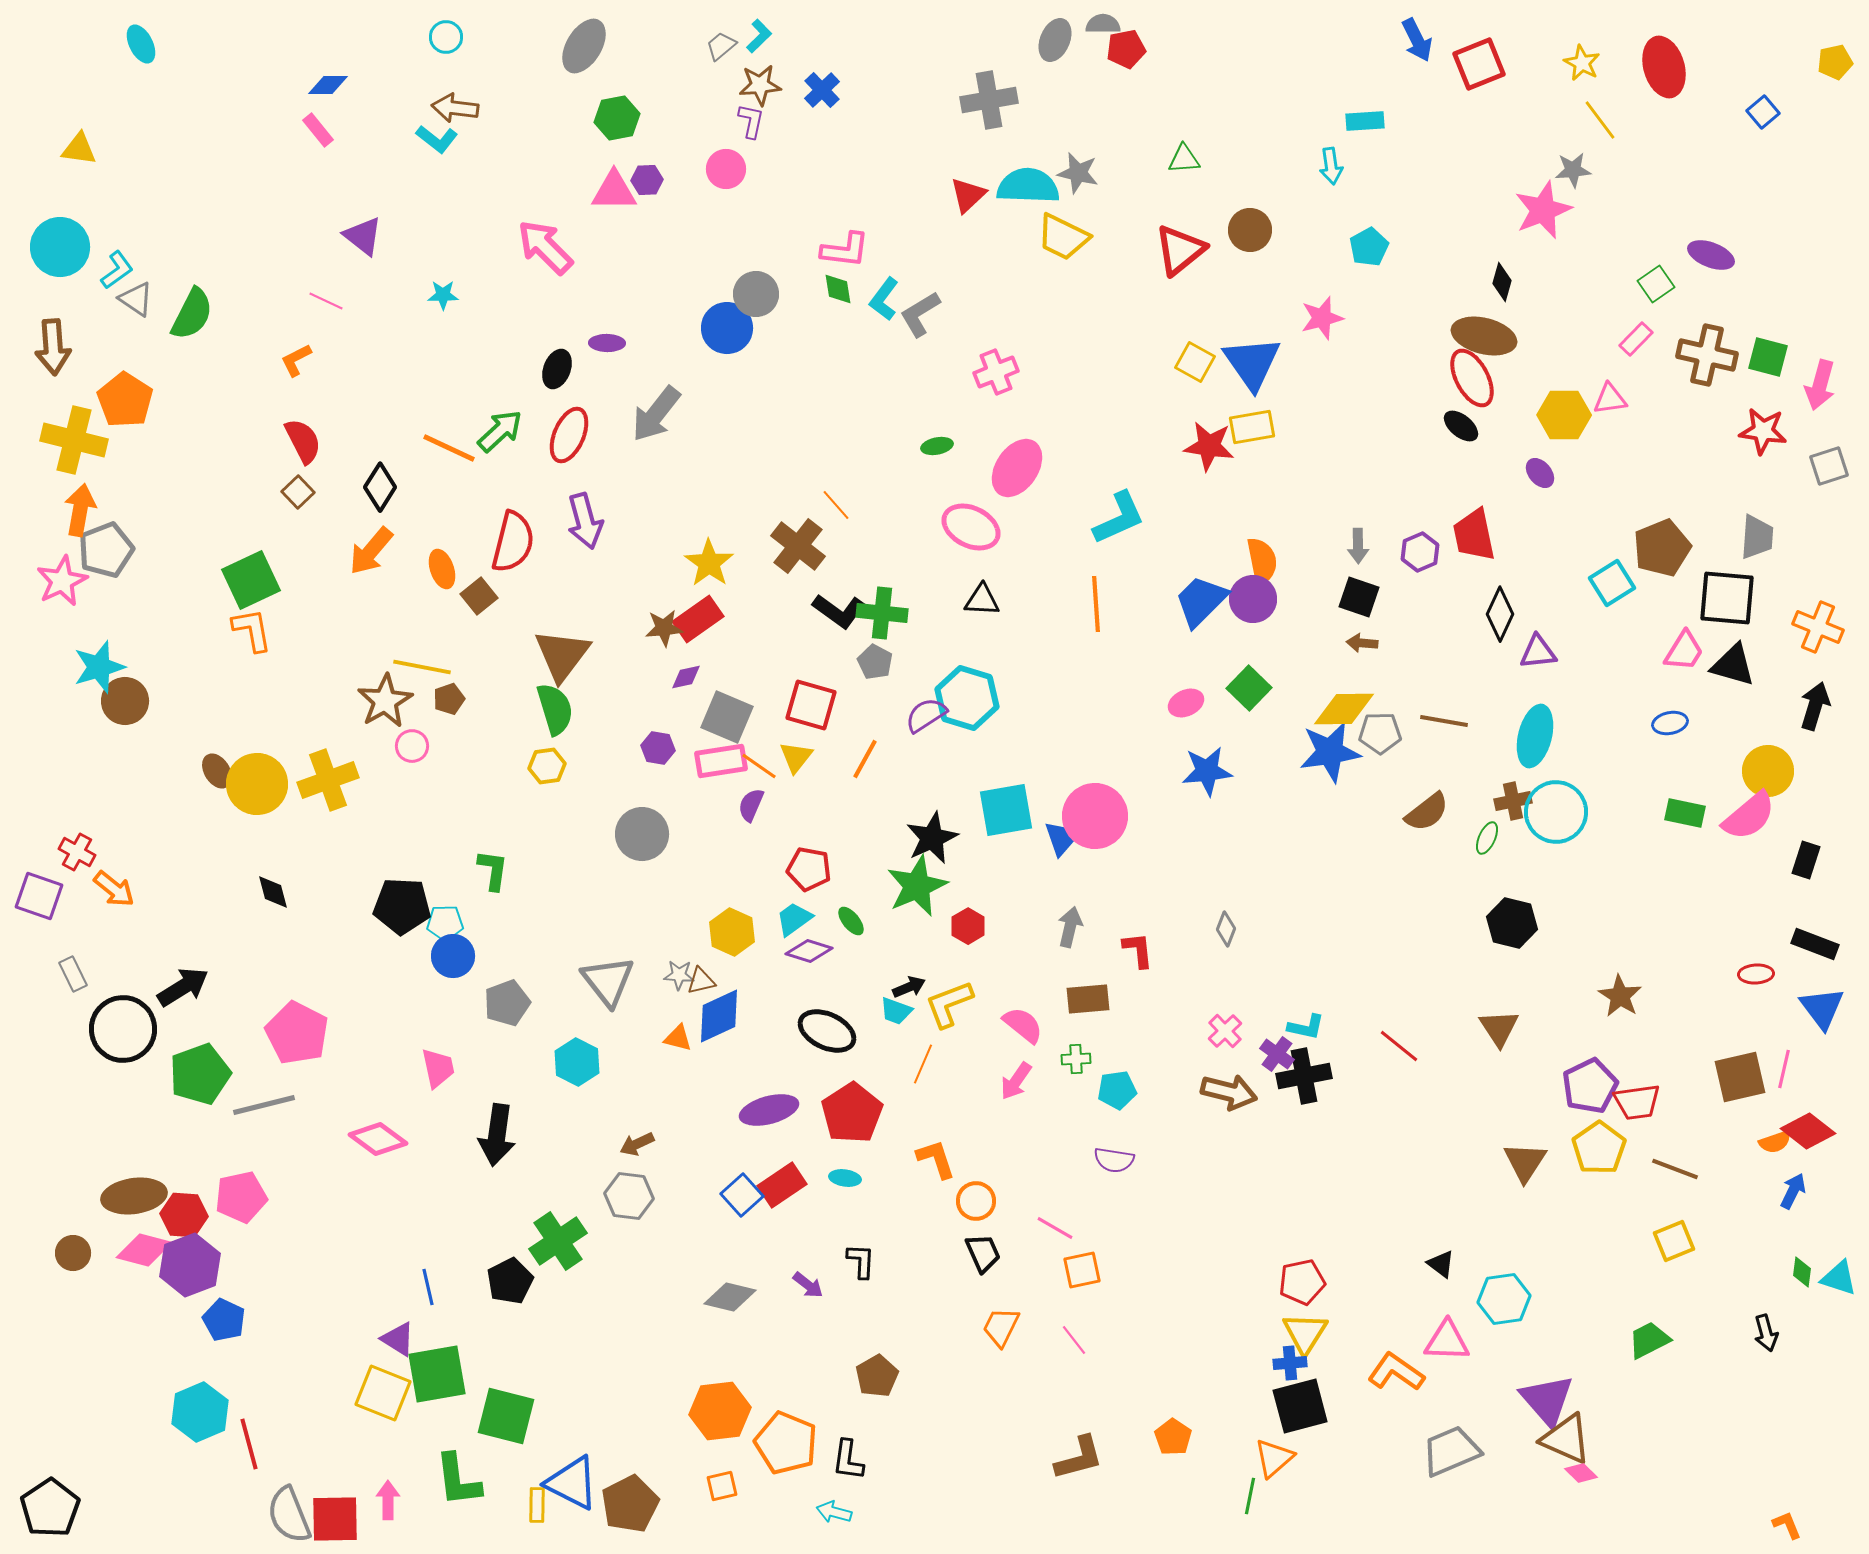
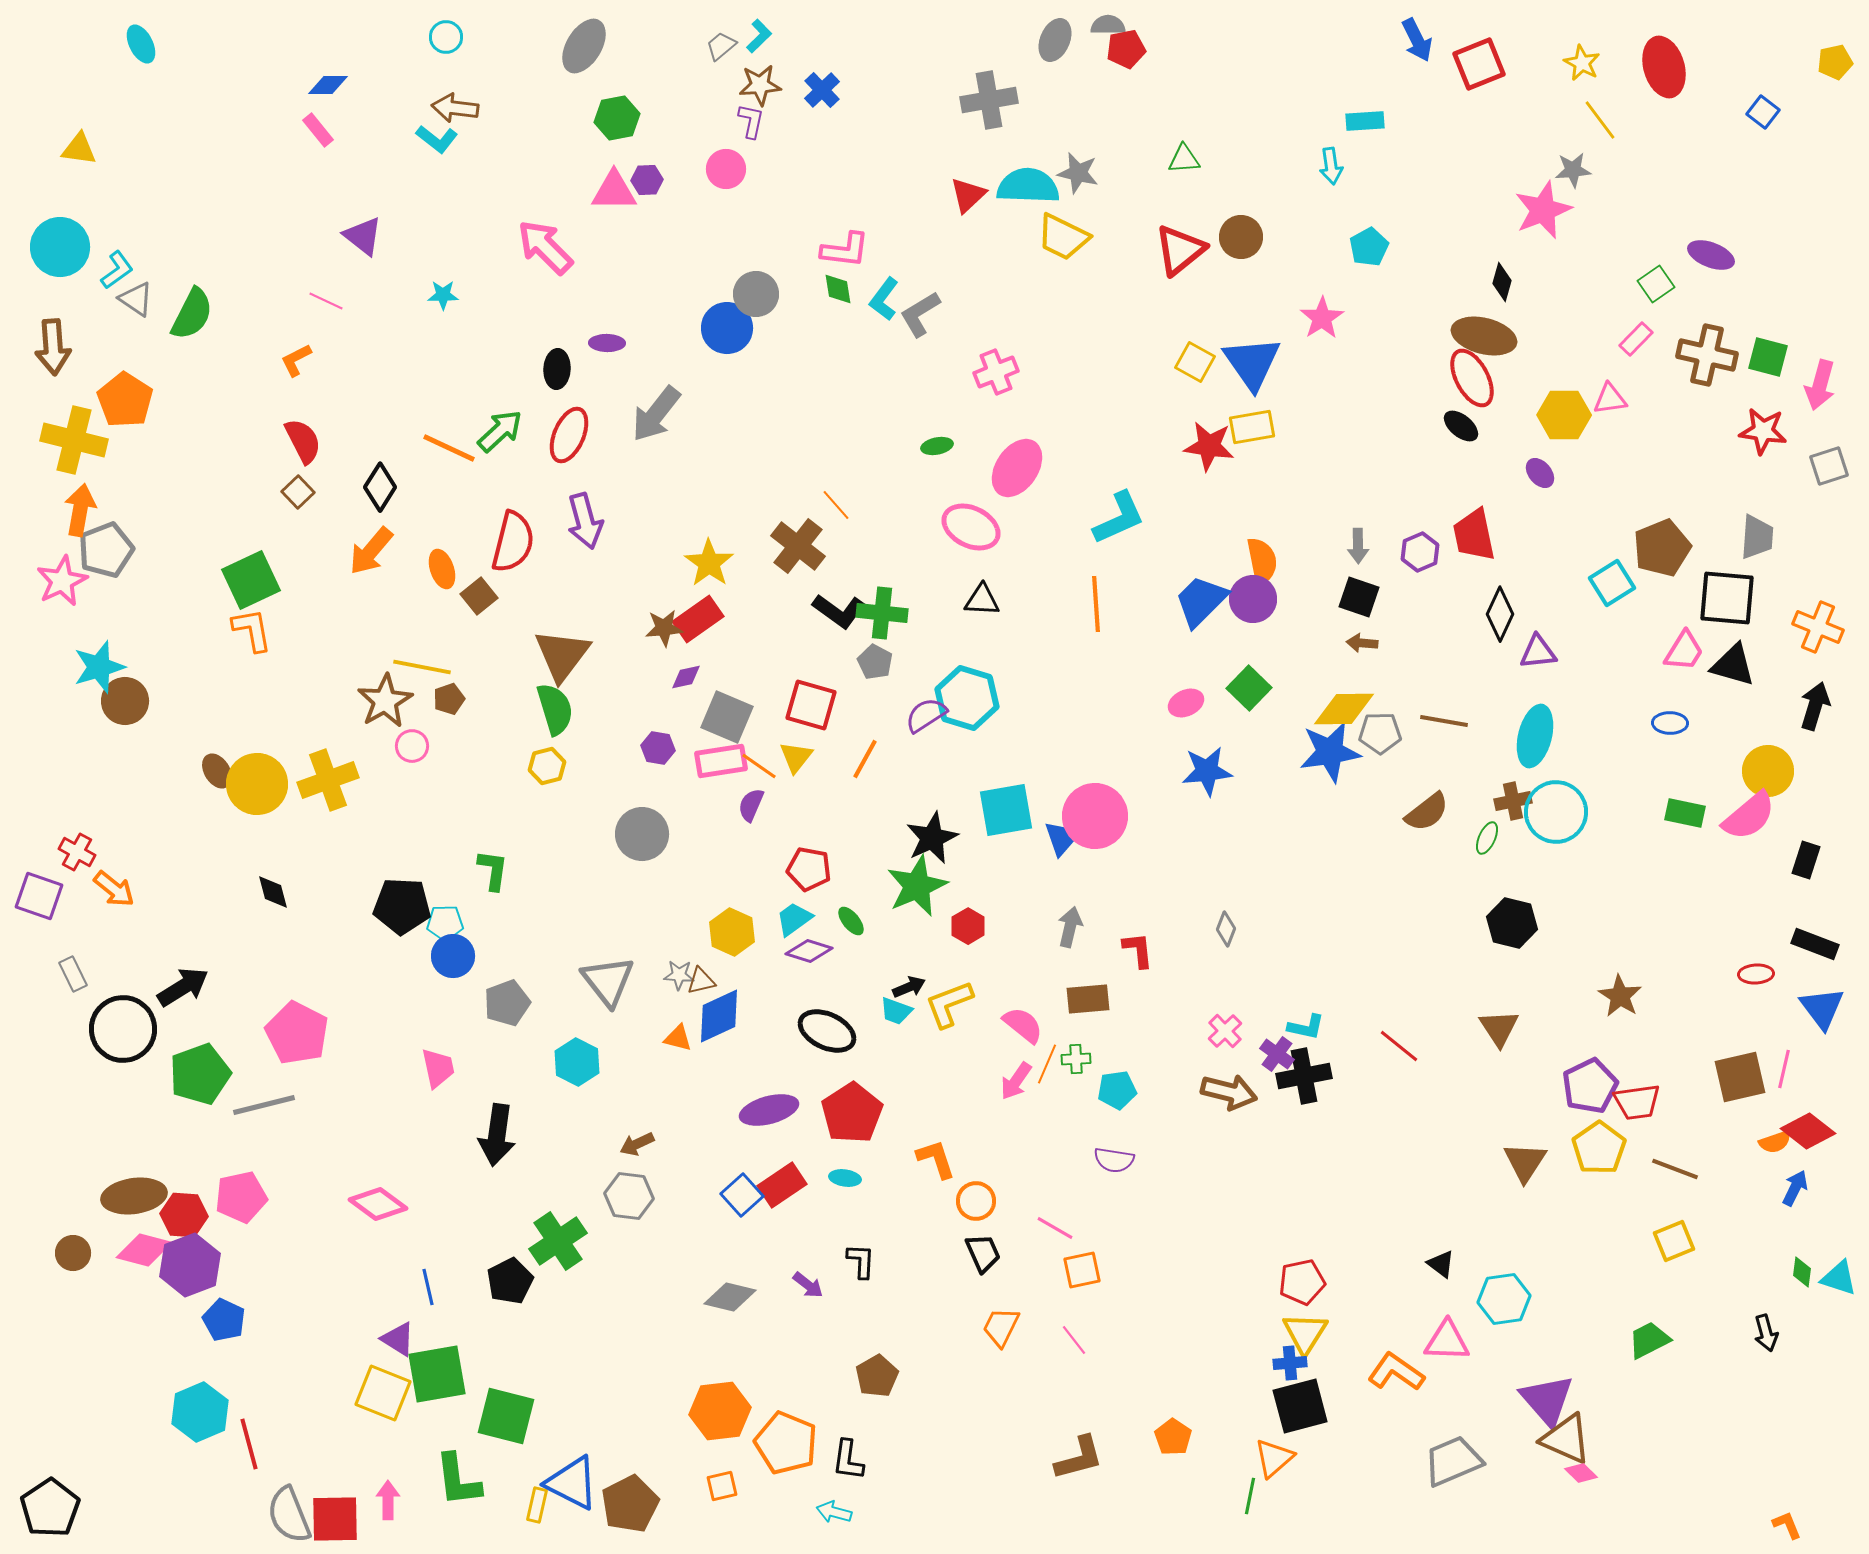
gray semicircle at (1103, 24): moved 5 px right, 1 px down
blue square at (1763, 112): rotated 12 degrees counterclockwise
brown circle at (1250, 230): moved 9 px left, 7 px down
pink star at (1322, 318): rotated 18 degrees counterclockwise
black ellipse at (557, 369): rotated 18 degrees counterclockwise
blue ellipse at (1670, 723): rotated 12 degrees clockwise
yellow hexagon at (547, 766): rotated 6 degrees counterclockwise
orange line at (923, 1064): moved 124 px right
pink diamond at (378, 1139): moved 65 px down
blue arrow at (1793, 1191): moved 2 px right, 3 px up
gray trapezoid at (1451, 1451): moved 2 px right, 10 px down
yellow rectangle at (537, 1505): rotated 12 degrees clockwise
